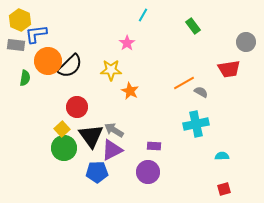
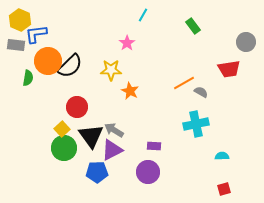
green semicircle: moved 3 px right
